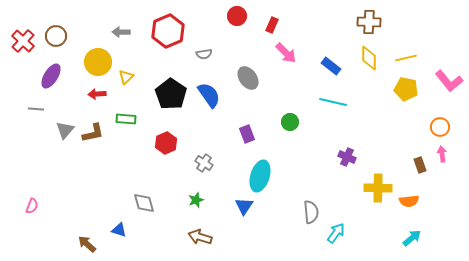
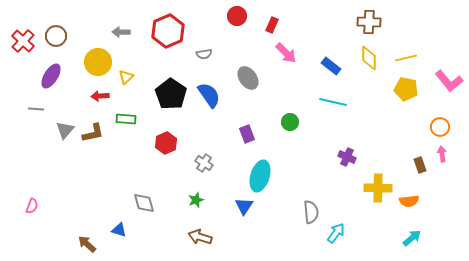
red arrow at (97, 94): moved 3 px right, 2 px down
